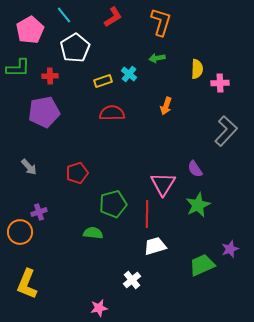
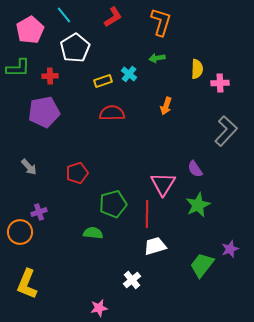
green trapezoid: rotated 28 degrees counterclockwise
